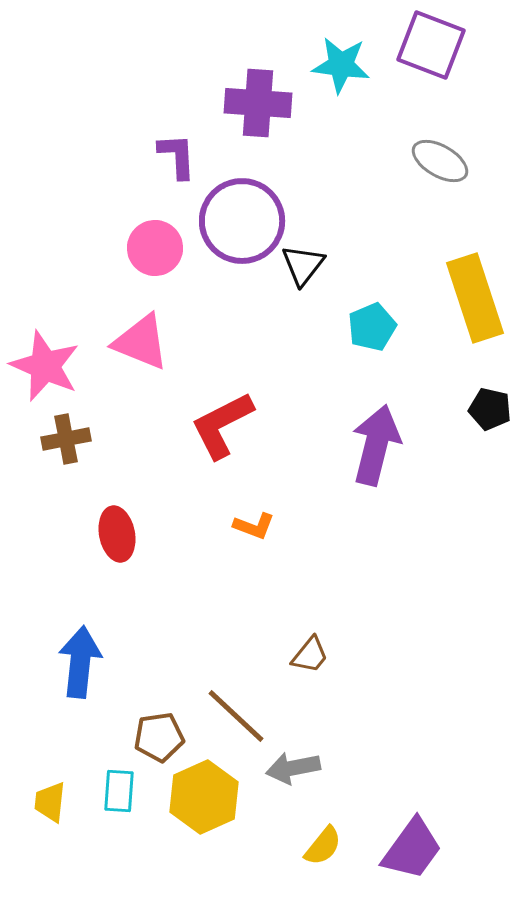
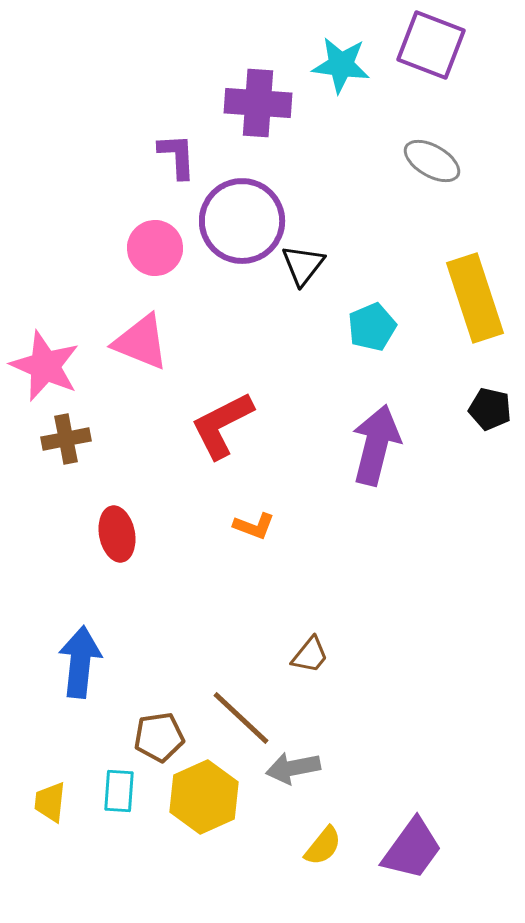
gray ellipse: moved 8 px left
brown line: moved 5 px right, 2 px down
